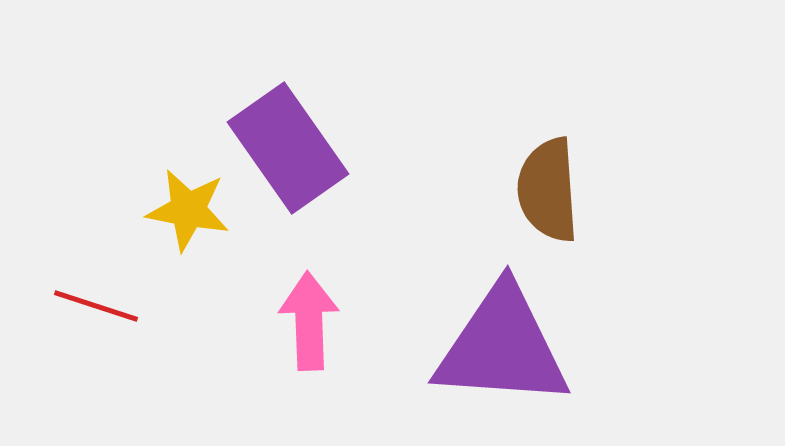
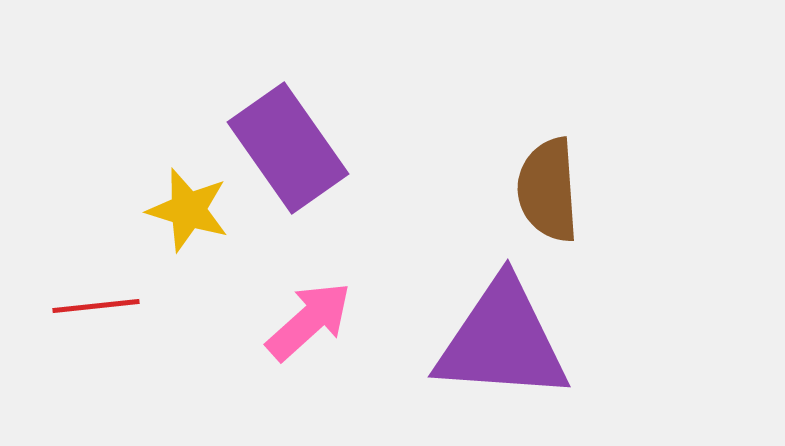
yellow star: rotated 6 degrees clockwise
red line: rotated 24 degrees counterclockwise
pink arrow: rotated 50 degrees clockwise
purple triangle: moved 6 px up
